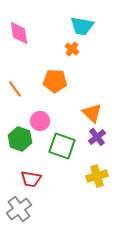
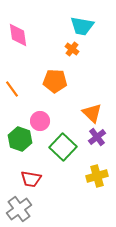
pink diamond: moved 1 px left, 2 px down
orange line: moved 3 px left
green square: moved 1 px right, 1 px down; rotated 24 degrees clockwise
